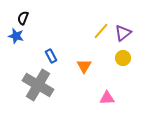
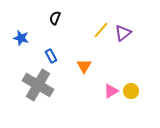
black semicircle: moved 32 px right
yellow line: moved 1 px up
blue star: moved 5 px right, 2 px down
yellow circle: moved 8 px right, 33 px down
pink triangle: moved 4 px right, 7 px up; rotated 28 degrees counterclockwise
